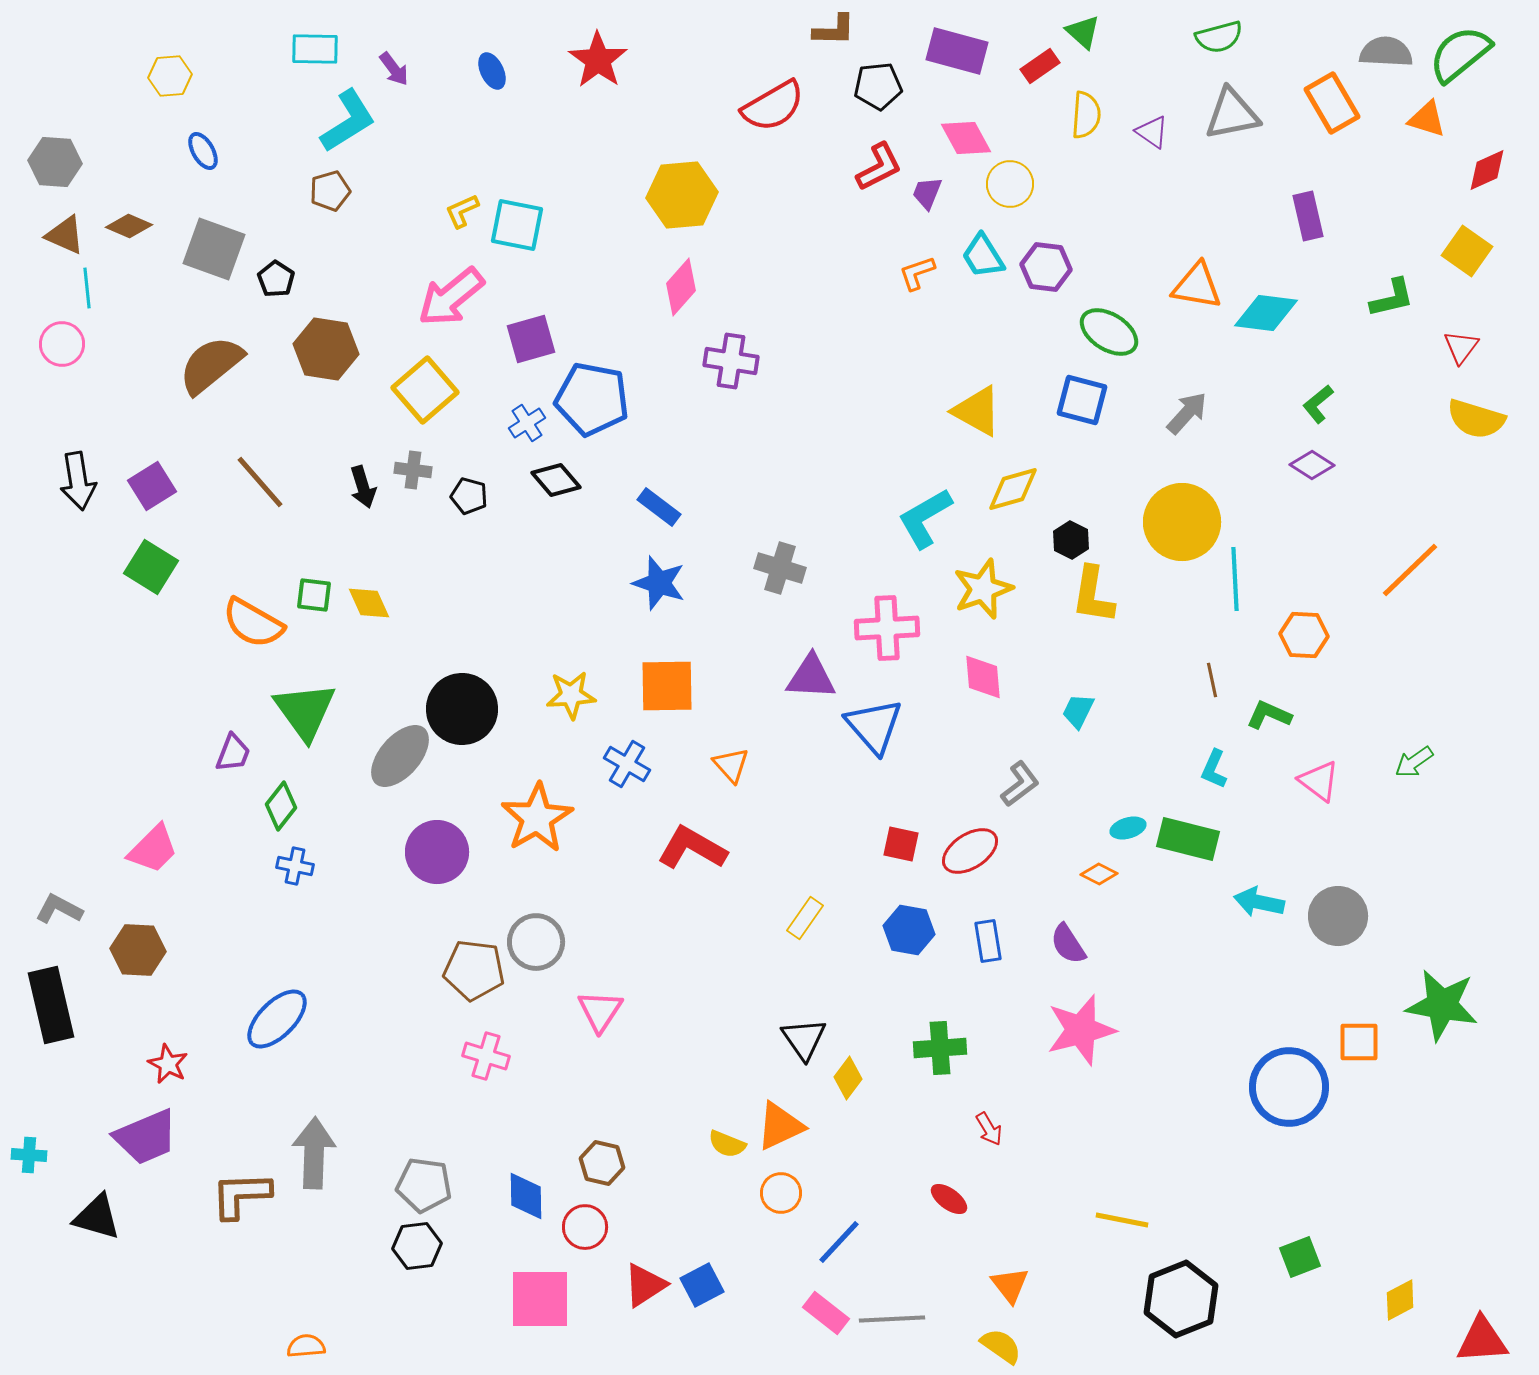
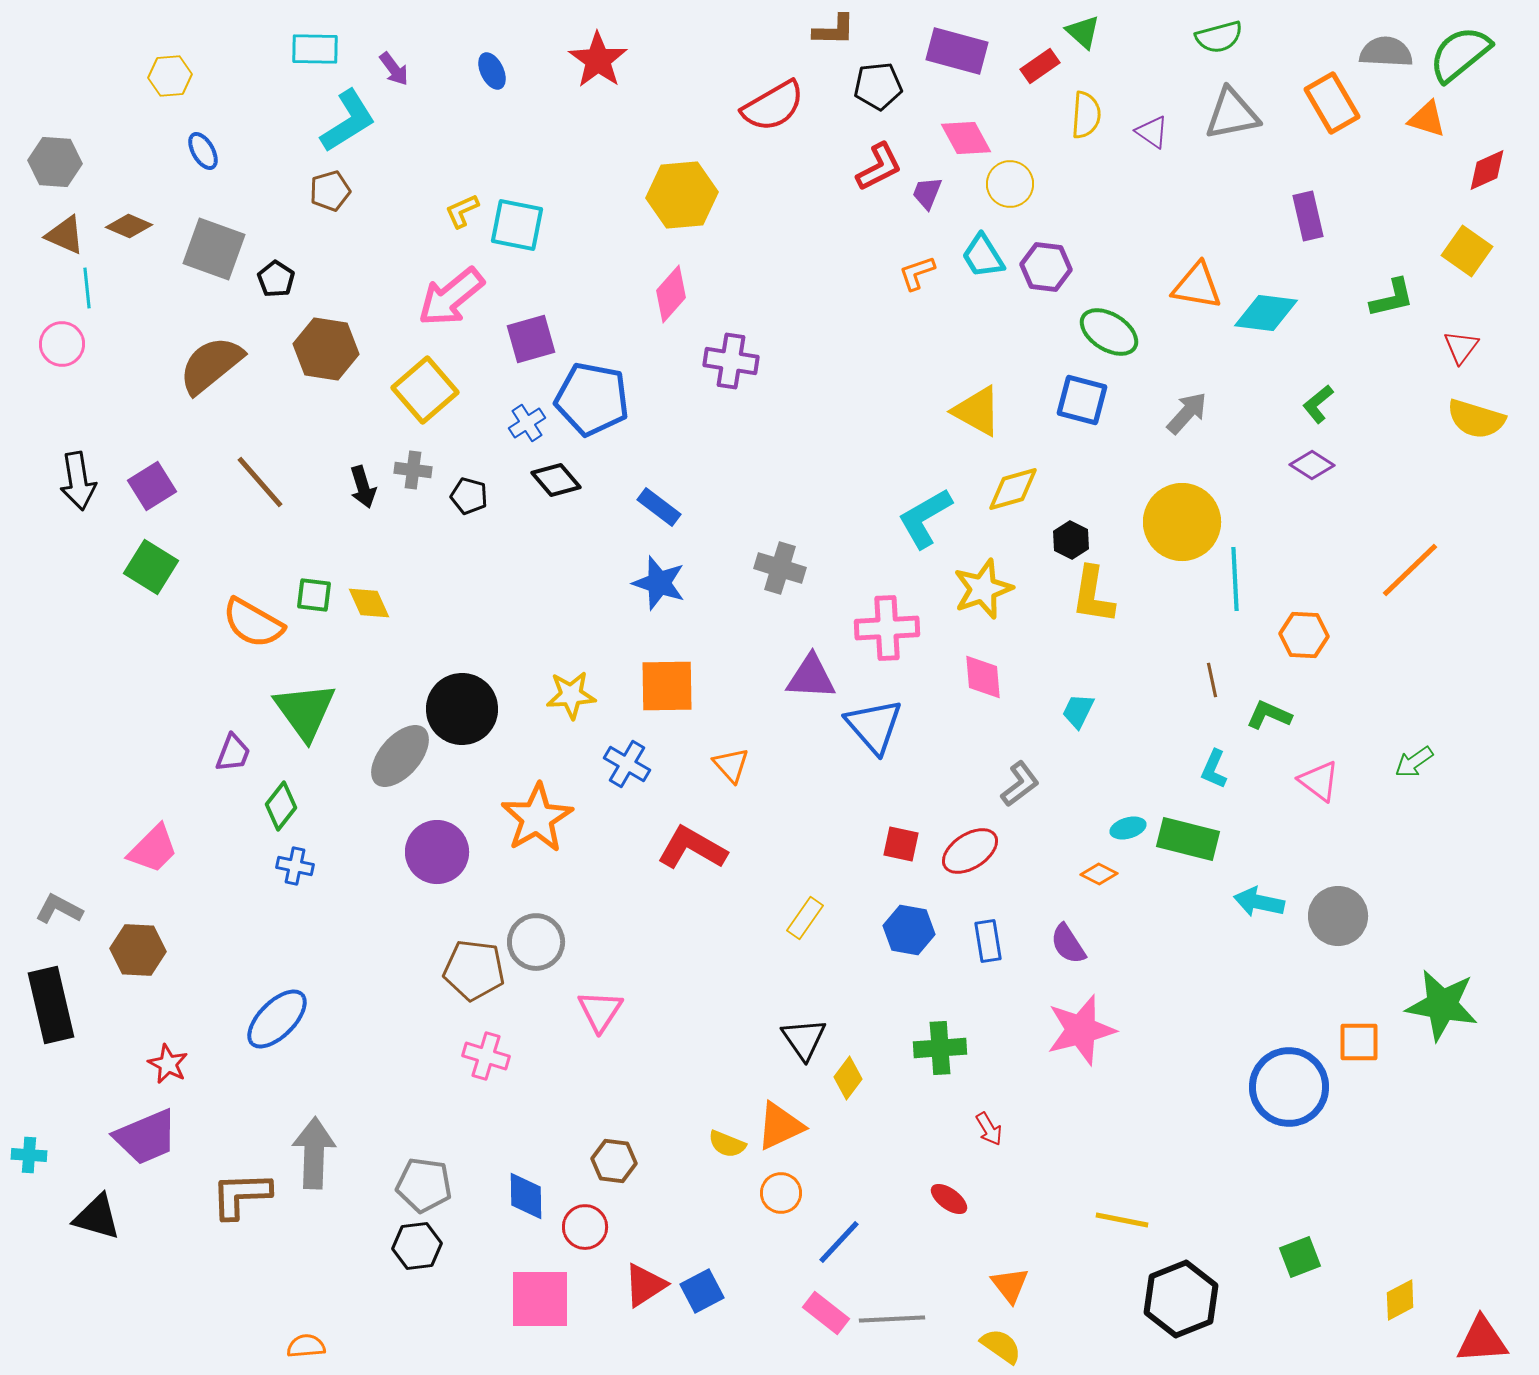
pink diamond at (681, 287): moved 10 px left, 7 px down
brown hexagon at (602, 1163): moved 12 px right, 2 px up; rotated 6 degrees counterclockwise
blue square at (702, 1285): moved 6 px down
